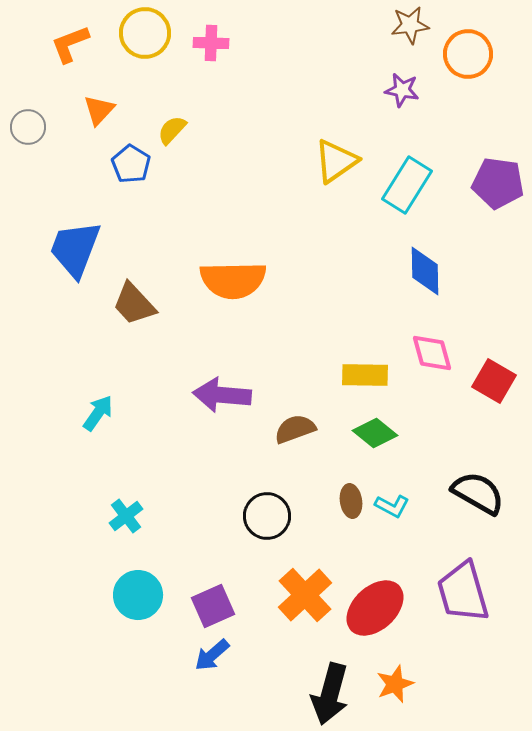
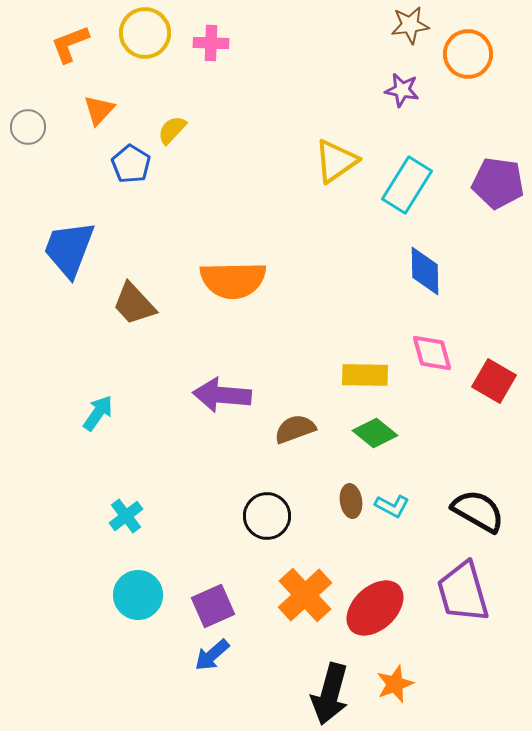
blue trapezoid: moved 6 px left
black semicircle: moved 18 px down
